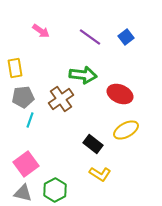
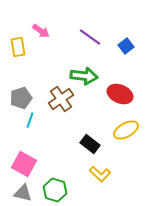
blue square: moved 9 px down
yellow rectangle: moved 3 px right, 21 px up
green arrow: moved 1 px right, 1 px down
gray pentagon: moved 2 px left, 1 px down; rotated 10 degrees counterclockwise
black rectangle: moved 3 px left
pink square: moved 2 px left; rotated 25 degrees counterclockwise
yellow L-shape: rotated 10 degrees clockwise
green hexagon: rotated 15 degrees counterclockwise
